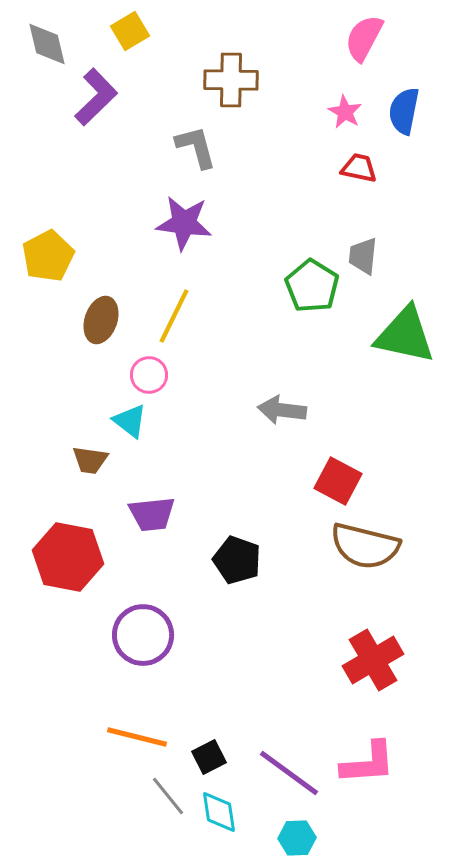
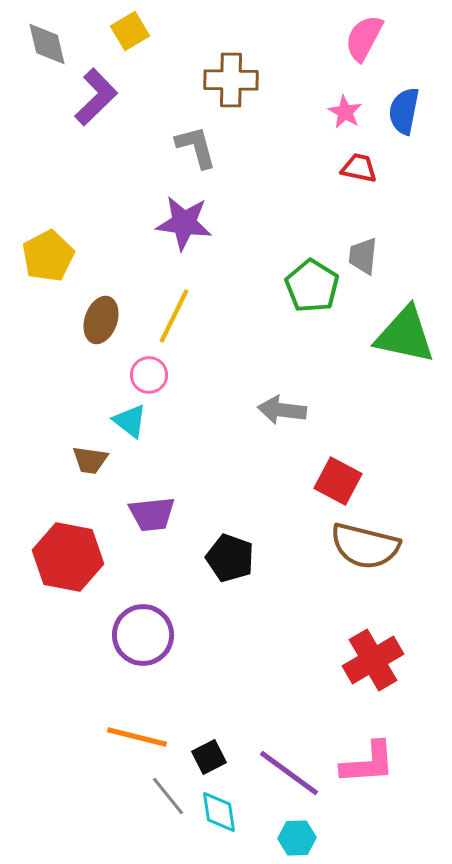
black pentagon: moved 7 px left, 2 px up
